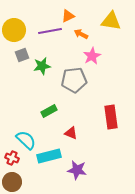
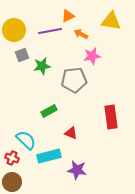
pink star: rotated 18 degrees clockwise
